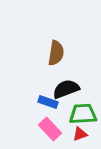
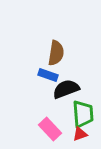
blue rectangle: moved 27 px up
green trapezoid: rotated 88 degrees clockwise
